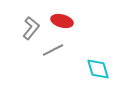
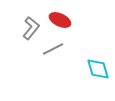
red ellipse: moved 2 px left, 1 px up; rotated 10 degrees clockwise
gray line: moved 1 px up
